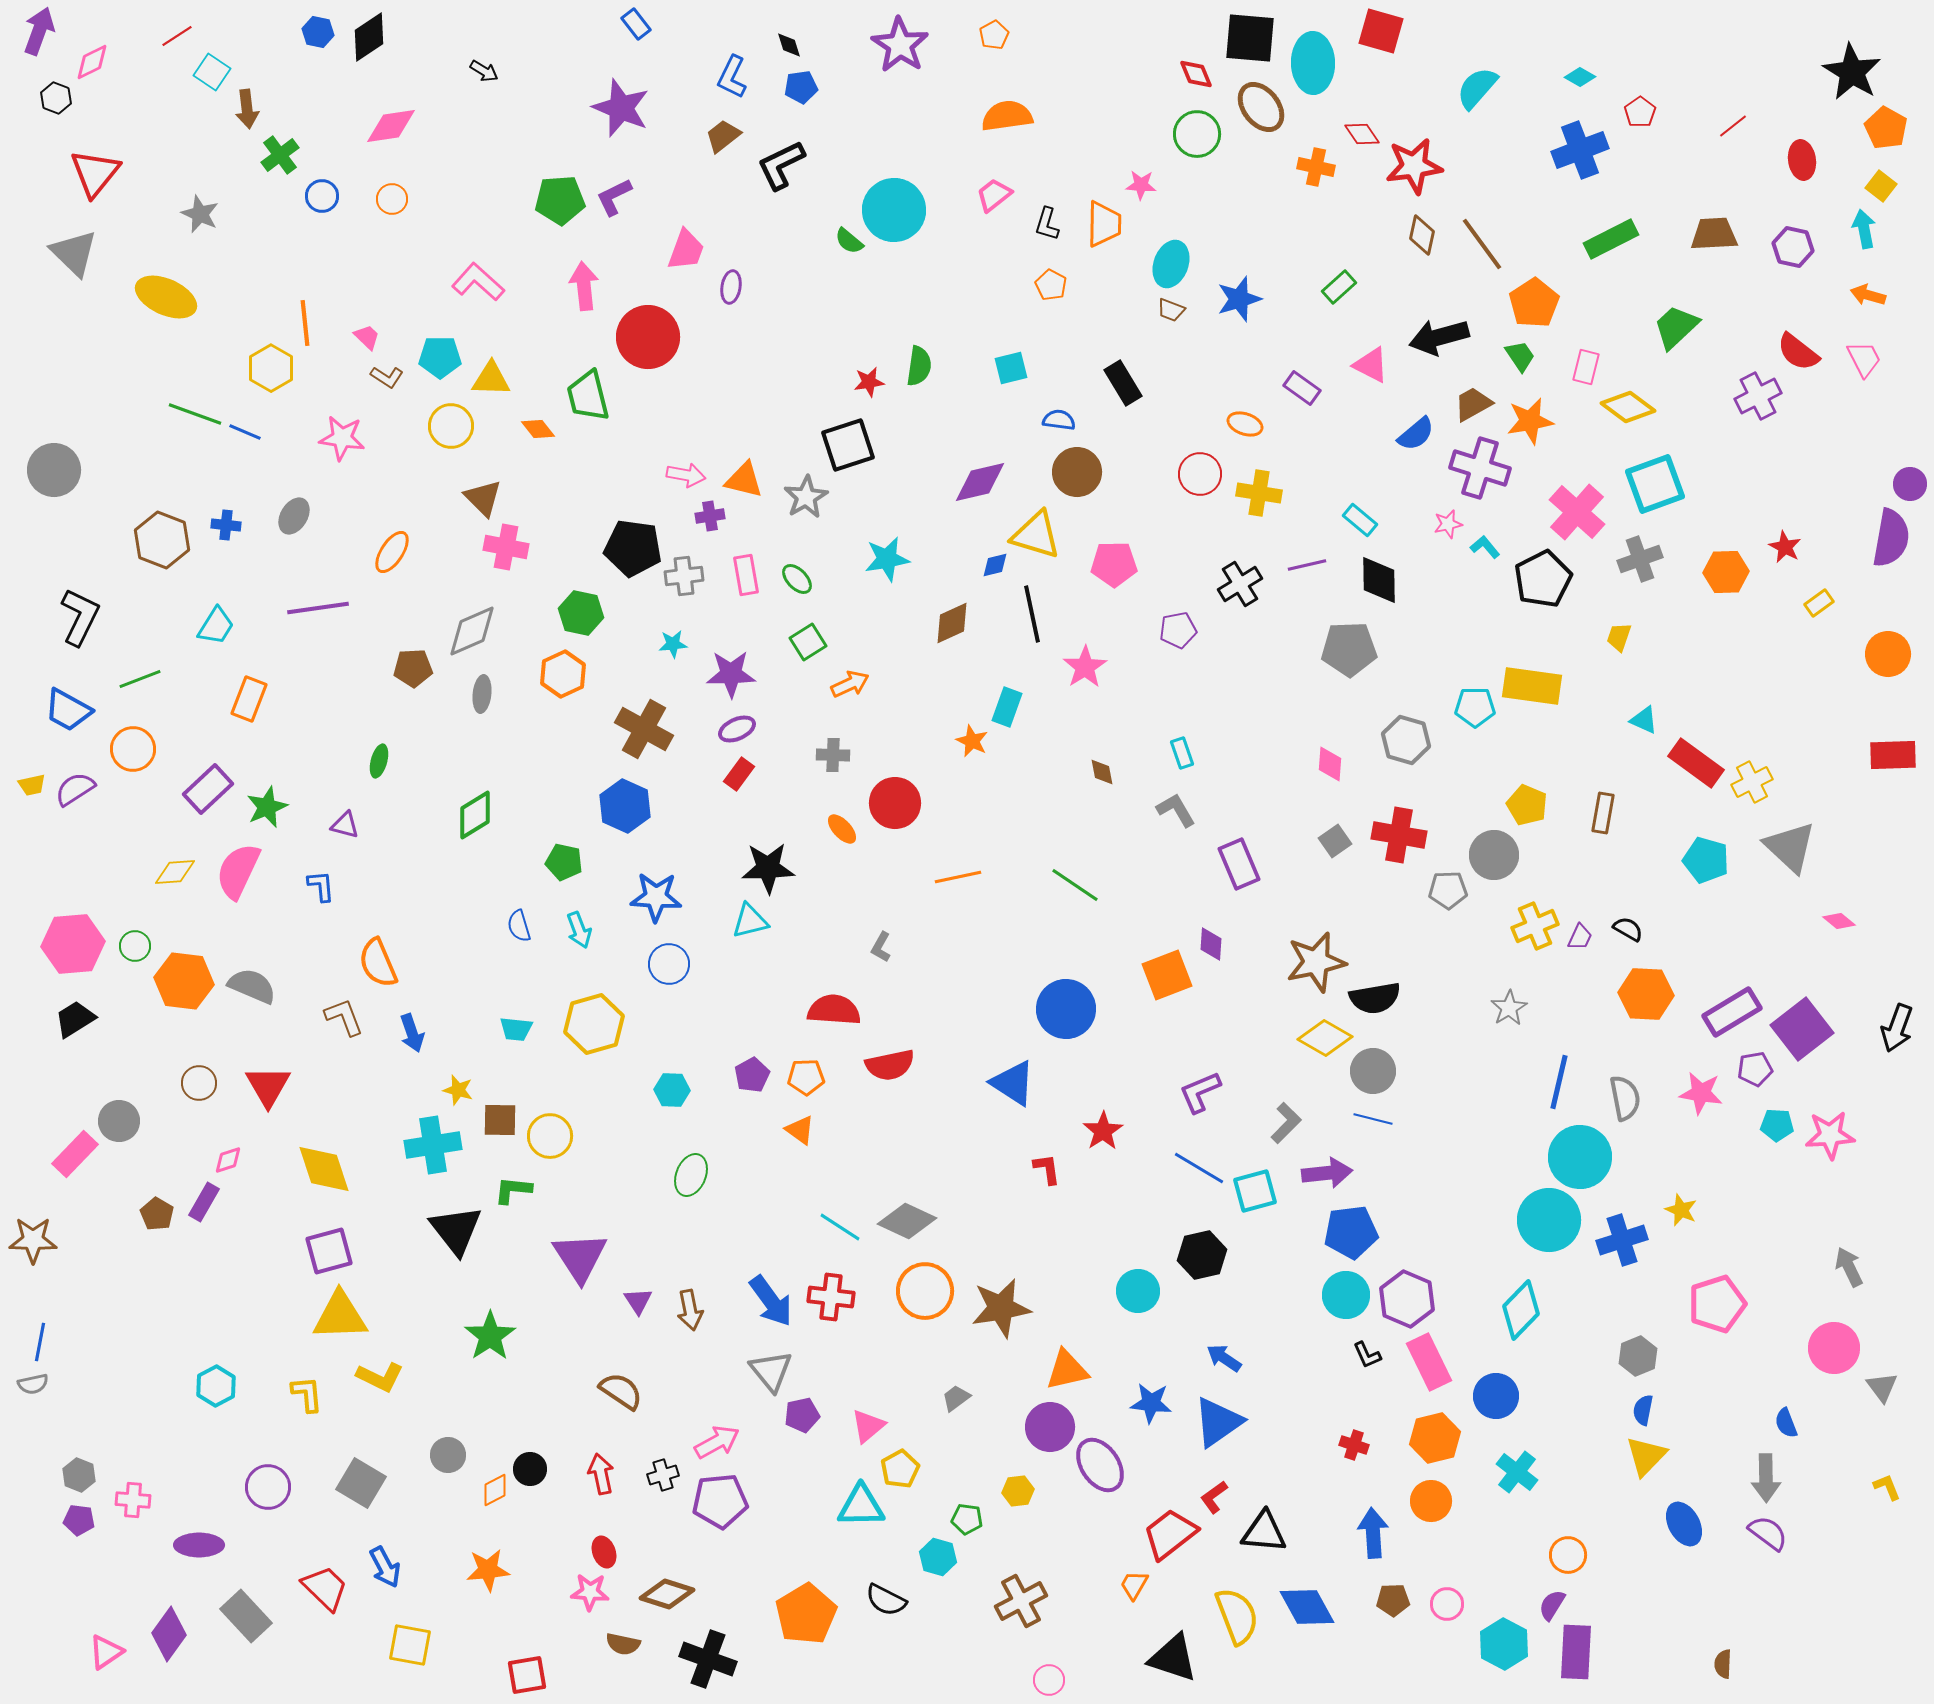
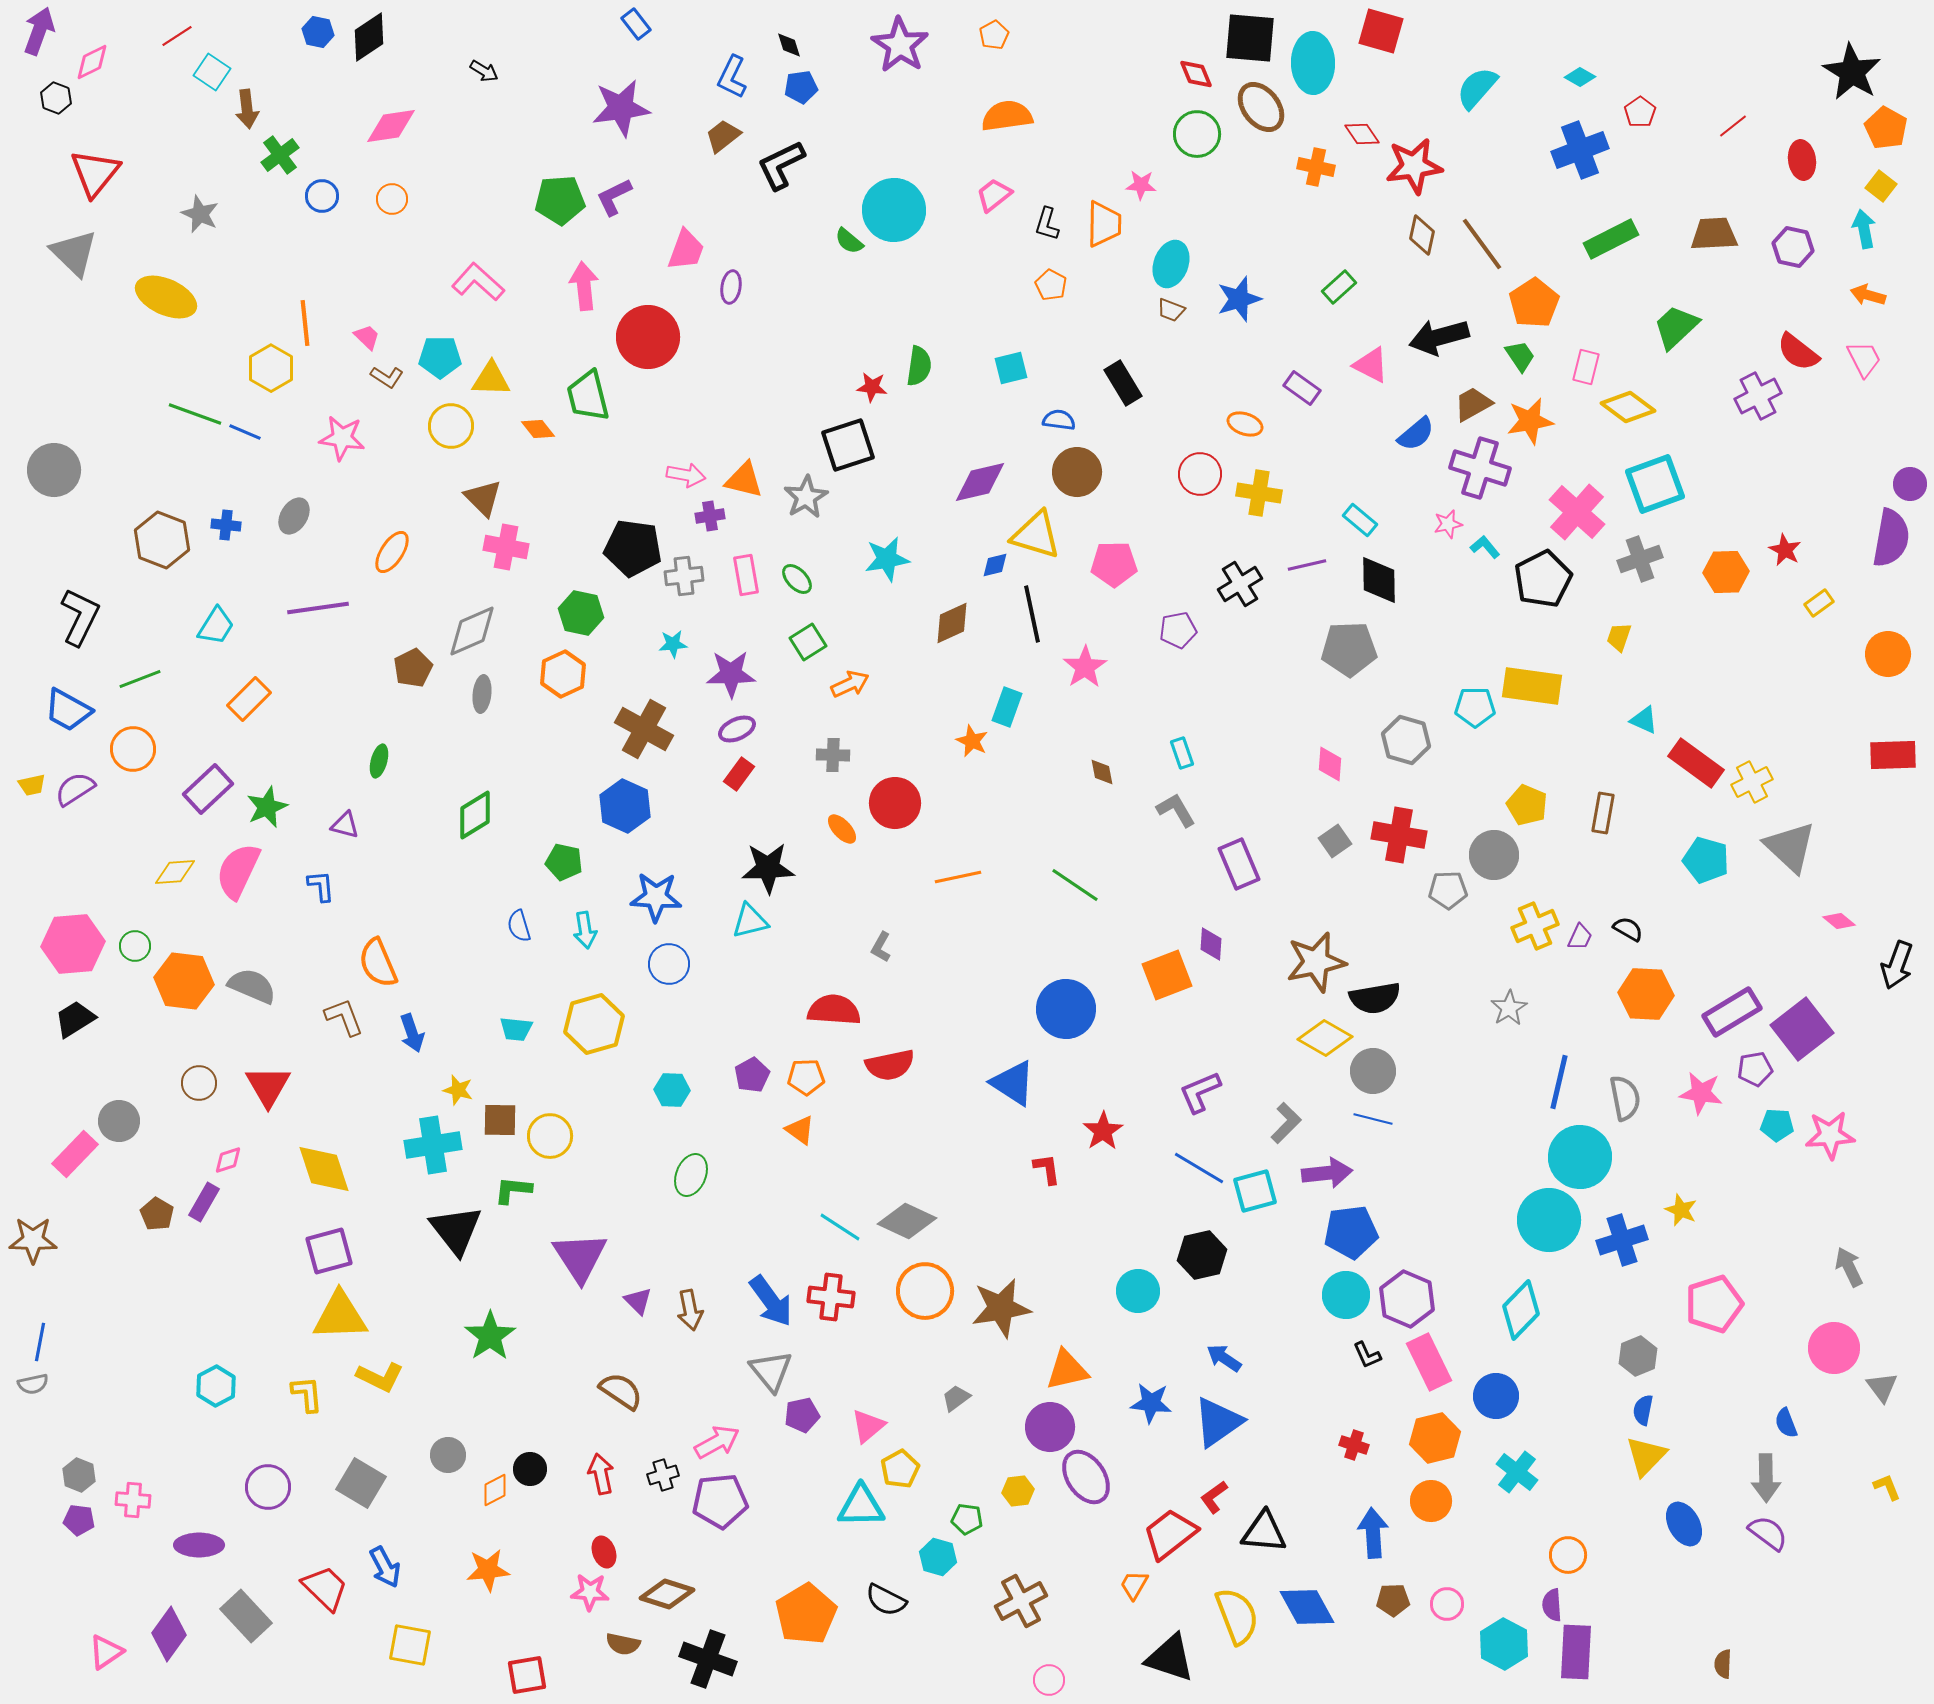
purple star at (621, 108): rotated 30 degrees counterclockwise
red star at (869, 382): moved 3 px right, 5 px down; rotated 16 degrees clockwise
red star at (1785, 547): moved 3 px down
brown pentagon at (413, 668): rotated 24 degrees counterclockwise
orange rectangle at (249, 699): rotated 24 degrees clockwise
cyan arrow at (579, 930): moved 6 px right; rotated 12 degrees clockwise
black arrow at (1897, 1028): moved 63 px up
purple triangle at (638, 1301): rotated 12 degrees counterclockwise
pink pentagon at (1717, 1304): moved 3 px left
purple ellipse at (1100, 1465): moved 14 px left, 12 px down
purple semicircle at (1552, 1605): rotated 36 degrees counterclockwise
black triangle at (1173, 1658): moved 3 px left
